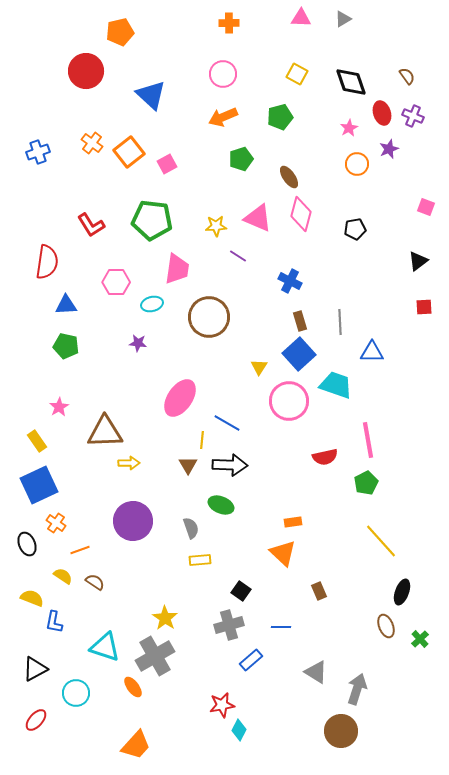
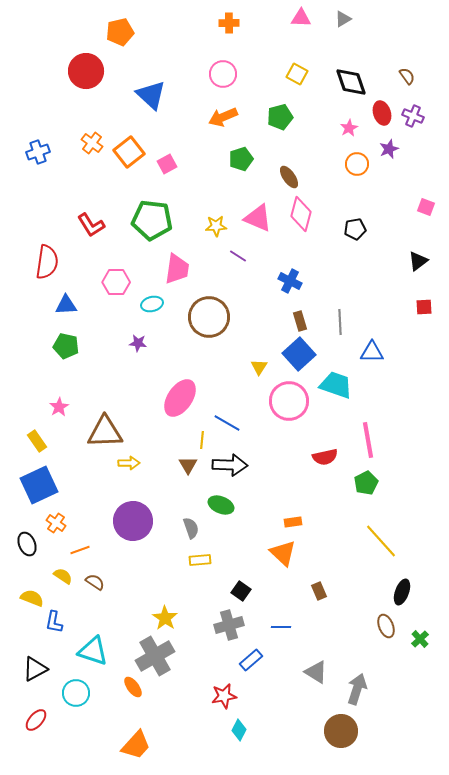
cyan triangle at (105, 647): moved 12 px left, 4 px down
red star at (222, 705): moved 2 px right, 9 px up
